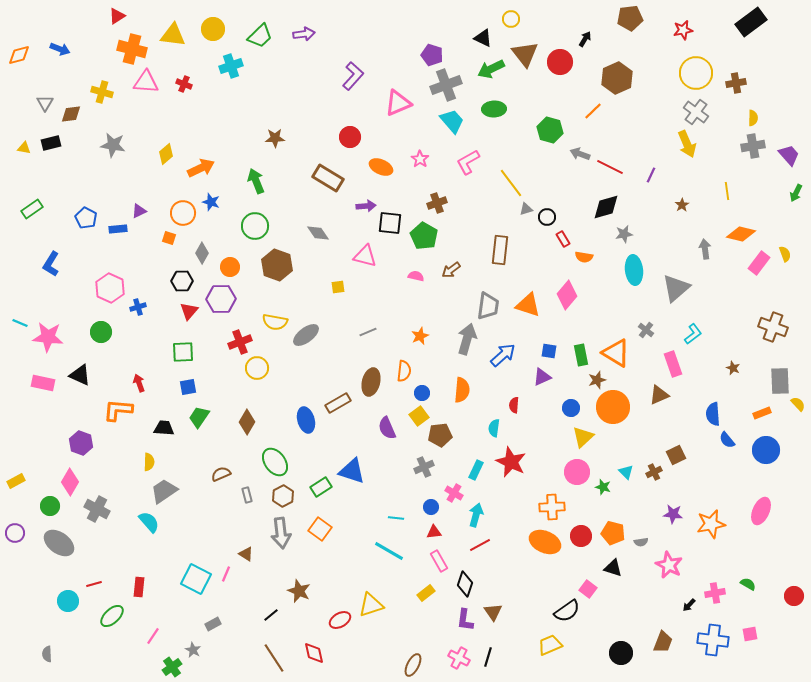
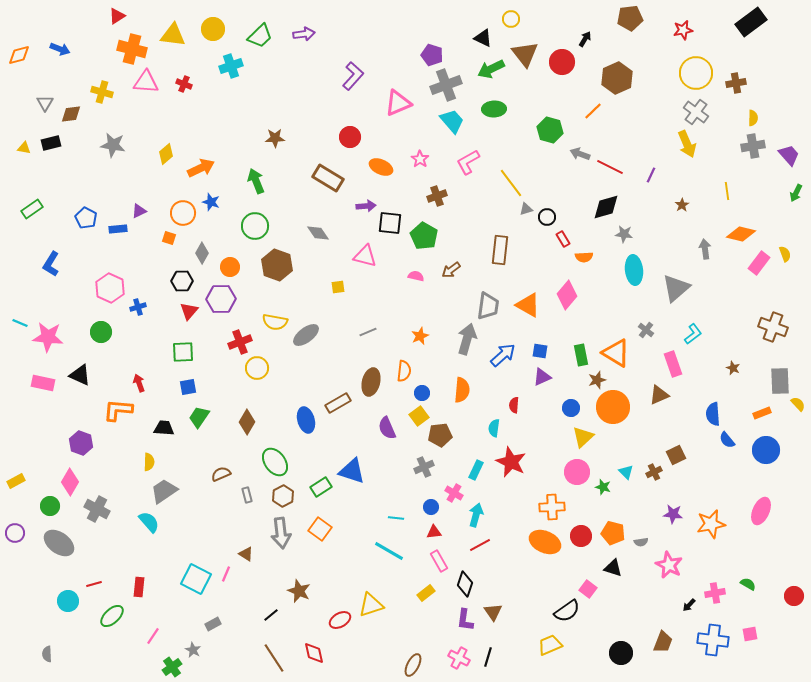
red circle at (560, 62): moved 2 px right
brown cross at (437, 203): moved 7 px up
gray star at (624, 234): rotated 18 degrees clockwise
orange semicircle at (584, 257): rotated 12 degrees counterclockwise
orange triangle at (528, 305): rotated 12 degrees clockwise
blue square at (549, 351): moved 9 px left
